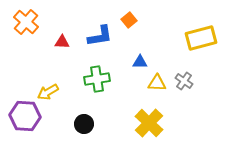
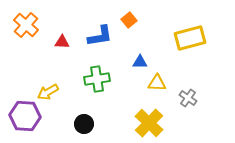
orange cross: moved 3 px down
yellow rectangle: moved 11 px left
gray cross: moved 4 px right, 17 px down
